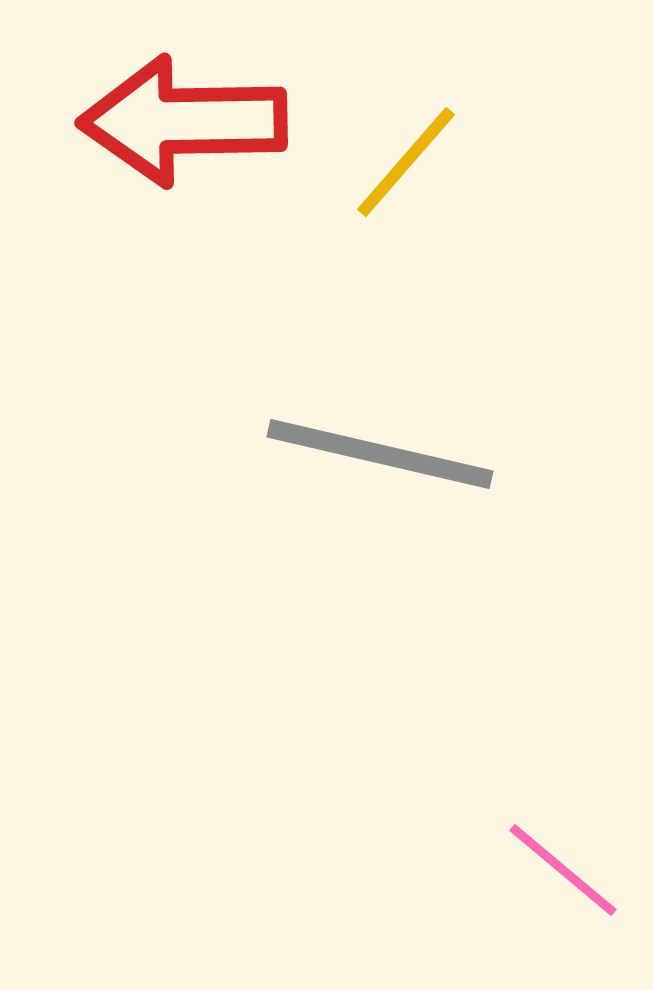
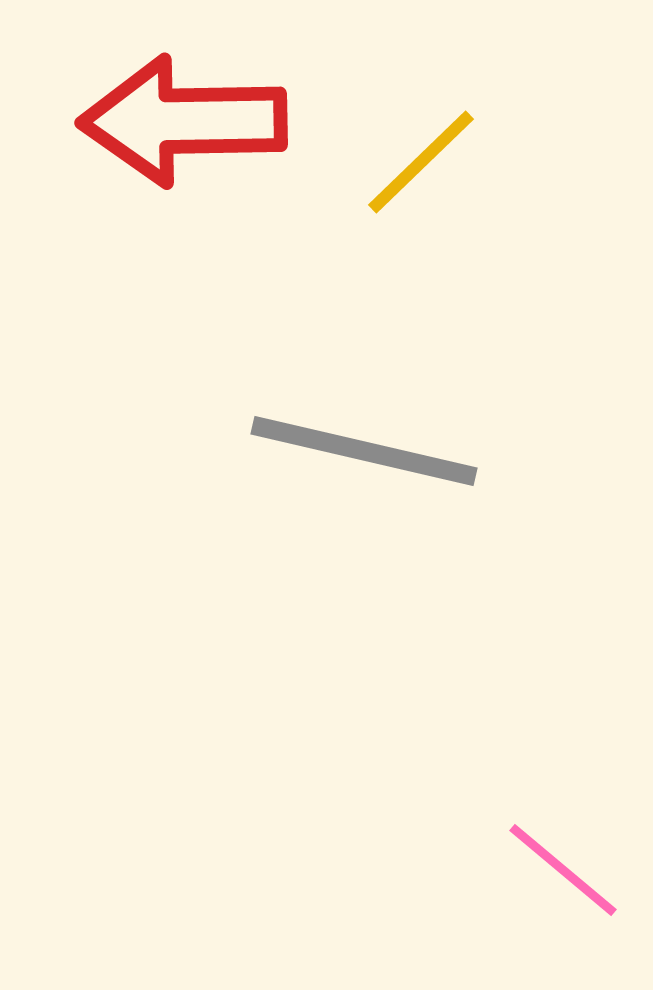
yellow line: moved 15 px right; rotated 5 degrees clockwise
gray line: moved 16 px left, 3 px up
